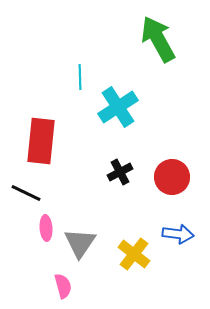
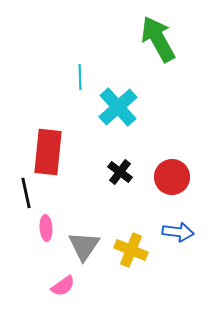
cyan cross: rotated 9 degrees counterclockwise
red rectangle: moved 7 px right, 11 px down
black cross: rotated 25 degrees counterclockwise
black line: rotated 52 degrees clockwise
blue arrow: moved 2 px up
gray triangle: moved 4 px right, 3 px down
yellow cross: moved 3 px left, 4 px up; rotated 16 degrees counterclockwise
pink semicircle: rotated 70 degrees clockwise
